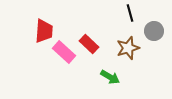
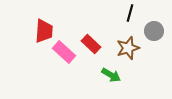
black line: rotated 30 degrees clockwise
red rectangle: moved 2 px right
green arrow: moved 1 px right, 2 px up
